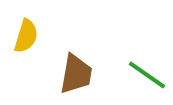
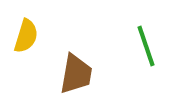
green line: moved 1 px left, 29 px up; rotated 36 degrees clockwise
